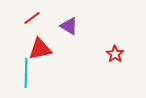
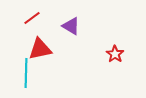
purple triangle: moved 2 px right
